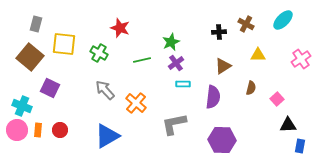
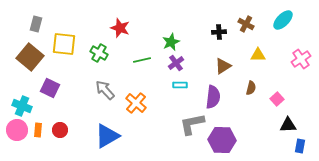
cyan rectangle: moved 3 px left, 1 px down
gray L-shape: moved 18 px right
